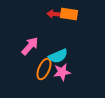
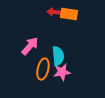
red arrow: moved 2 px up
cyan semicircle: rotated 72 degrees counterclockwise
orange ellipse: moved 1 px left; rotated 10 degrees counterclockwise
